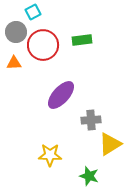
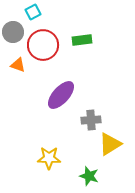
gray circle: moved 3 px left
orange triangle: moved 4 px right, 2 px down; rotated 21 degrees clockwise
yellow star: moved 1 px left, 3 px down
